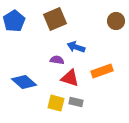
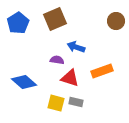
blue pentagon: moved 4 px right, 2 px down
